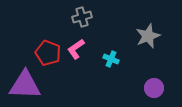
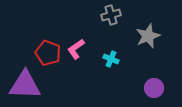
gray cross: moved 29 px right, 2 px up
